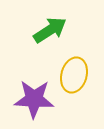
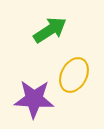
yellow ellipse: rotated 12 degrees clockwise
